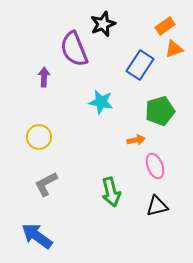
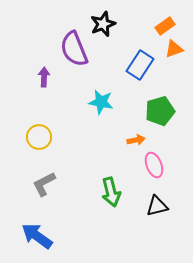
pink ellipse: moved 1 px left, 1 px up
gray L-shape: moved 2 px left
